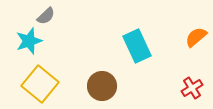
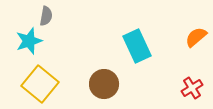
gray semicircle: rotated 36 degrees counterclockwise
brown circle: moved 2 px right, 2 px up
